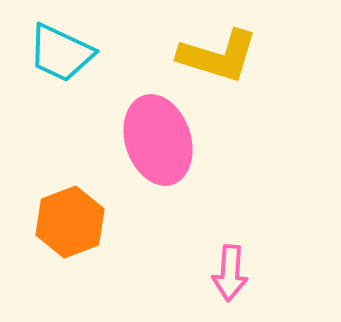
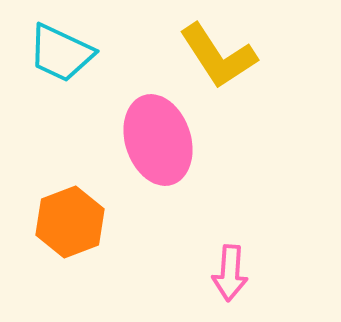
yellow L-shape: rotated 40 degrees clockwise
